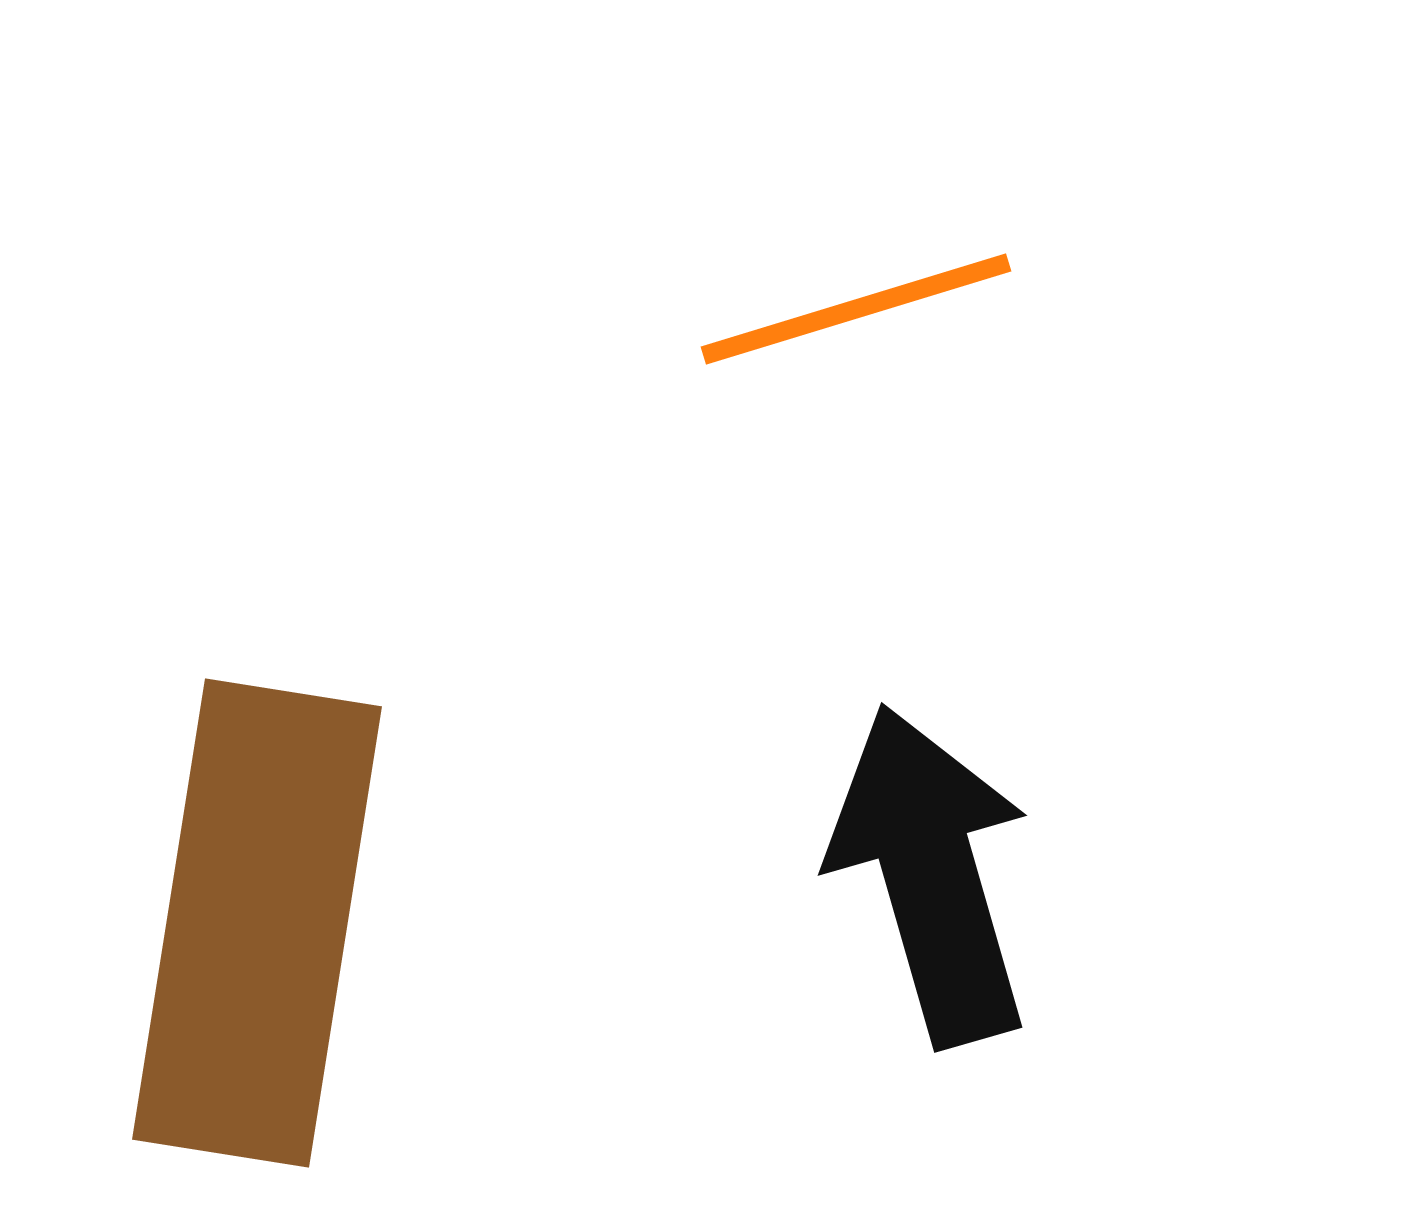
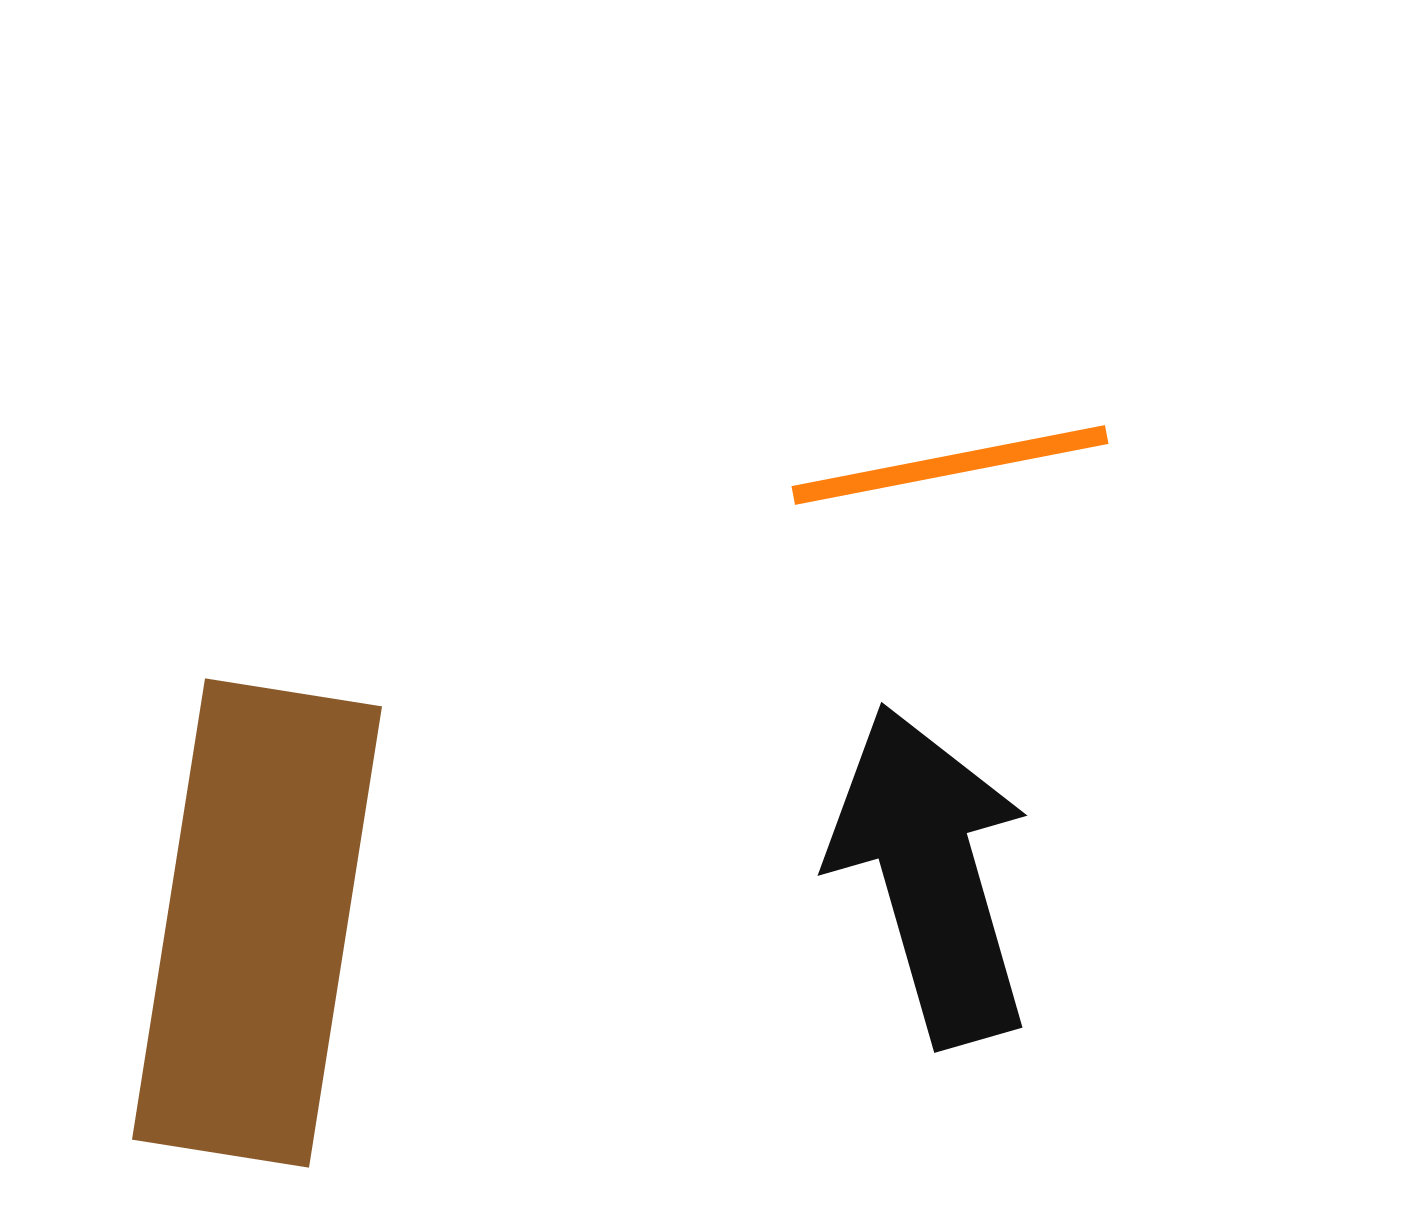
orange line: moved 94 px right, 156 px down; rotated 6 degrees clockwise
